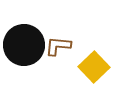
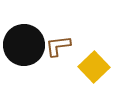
brown L-shape: rotated 12 degrees counterclockwise
